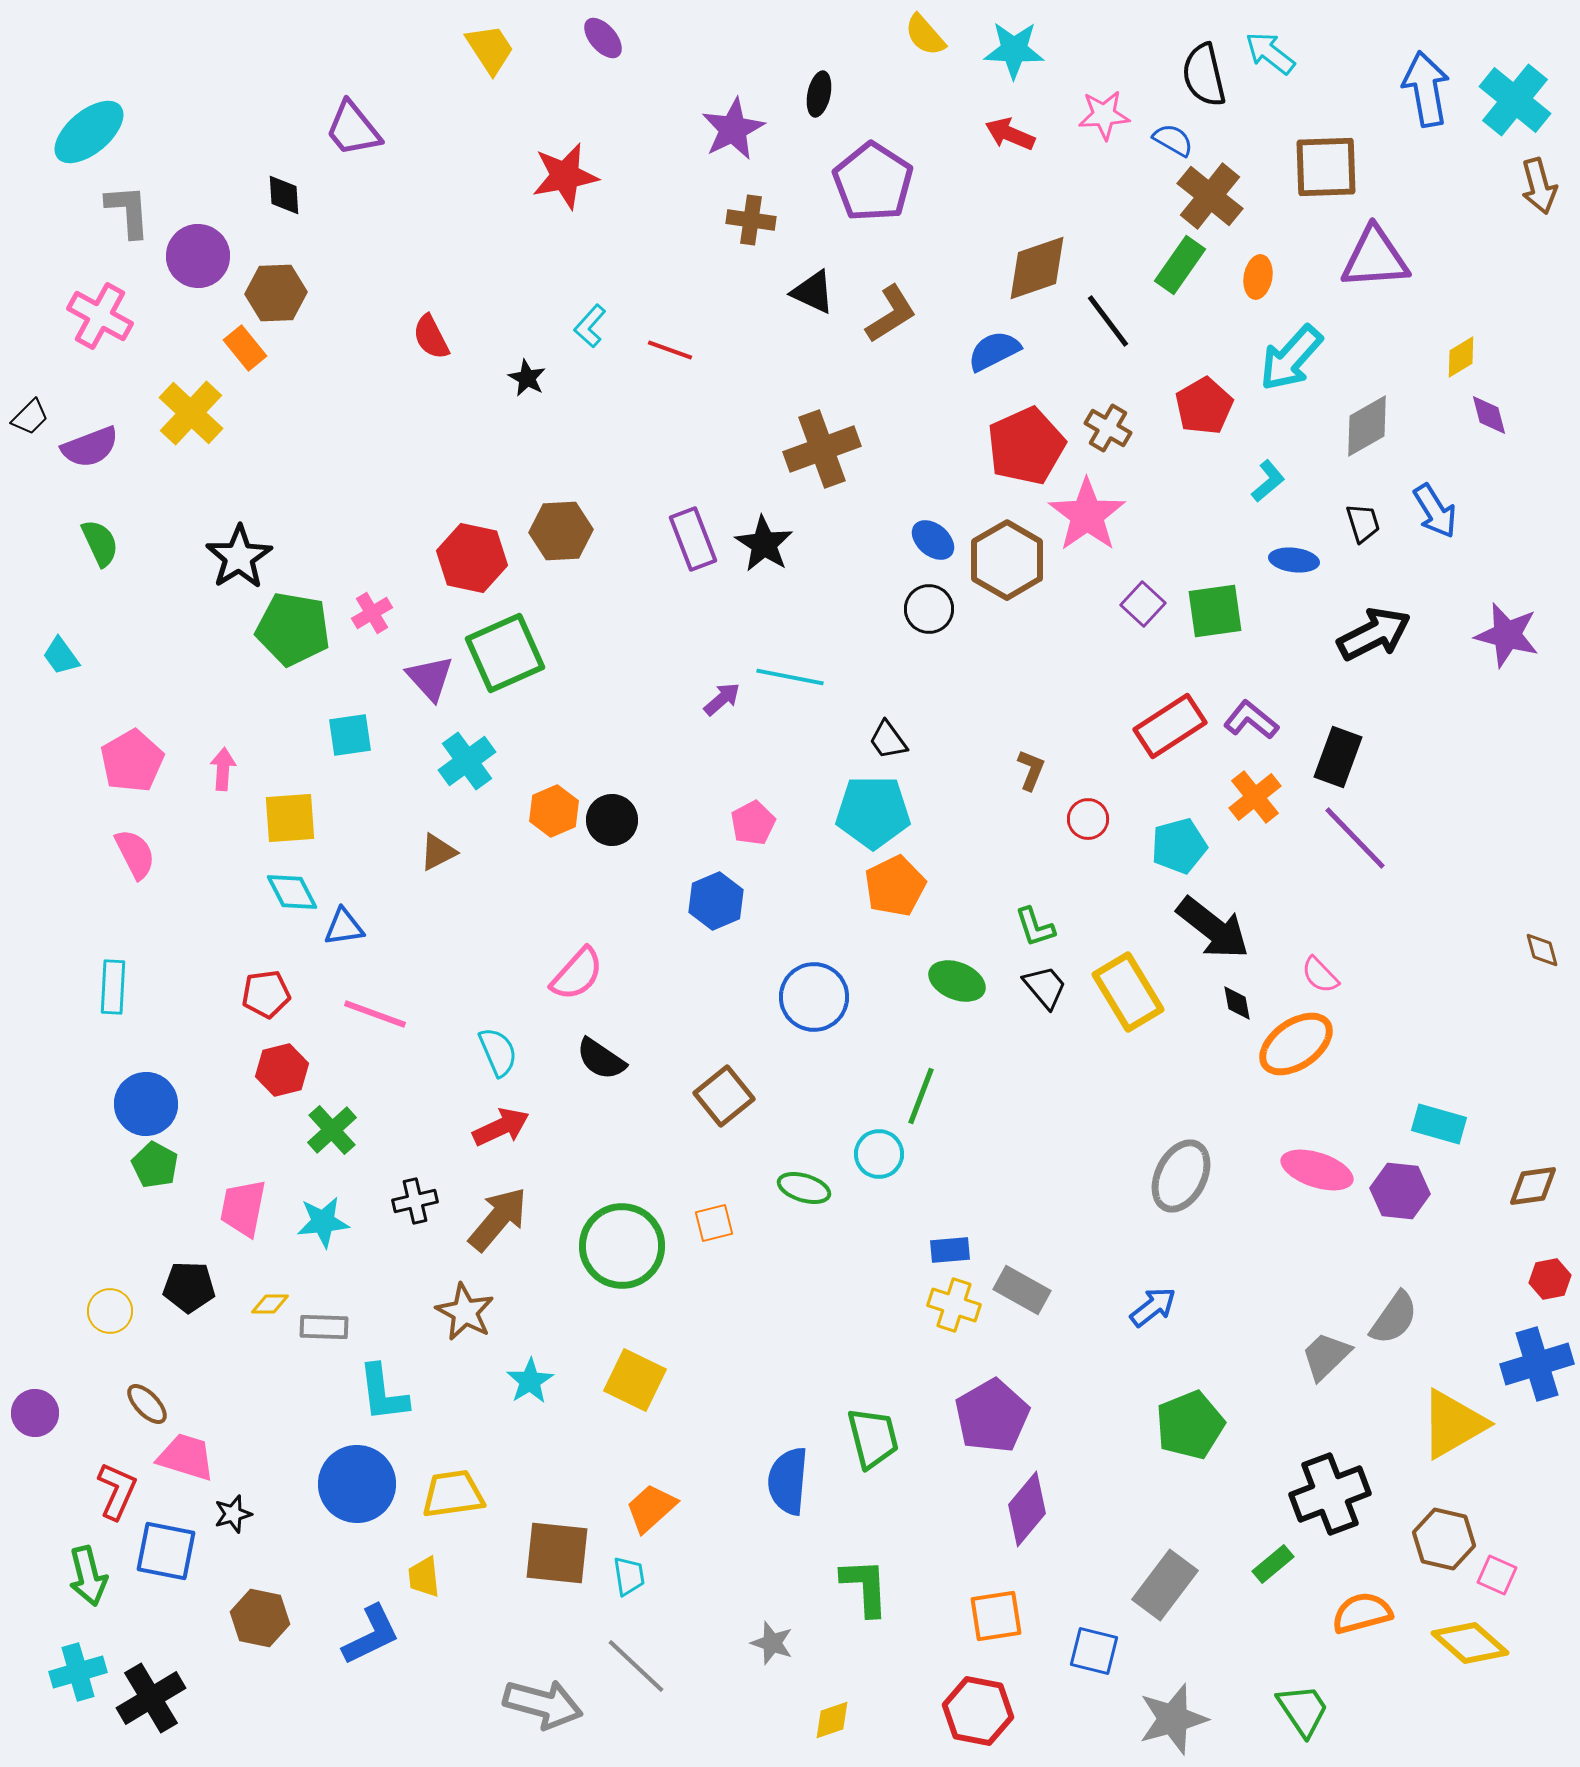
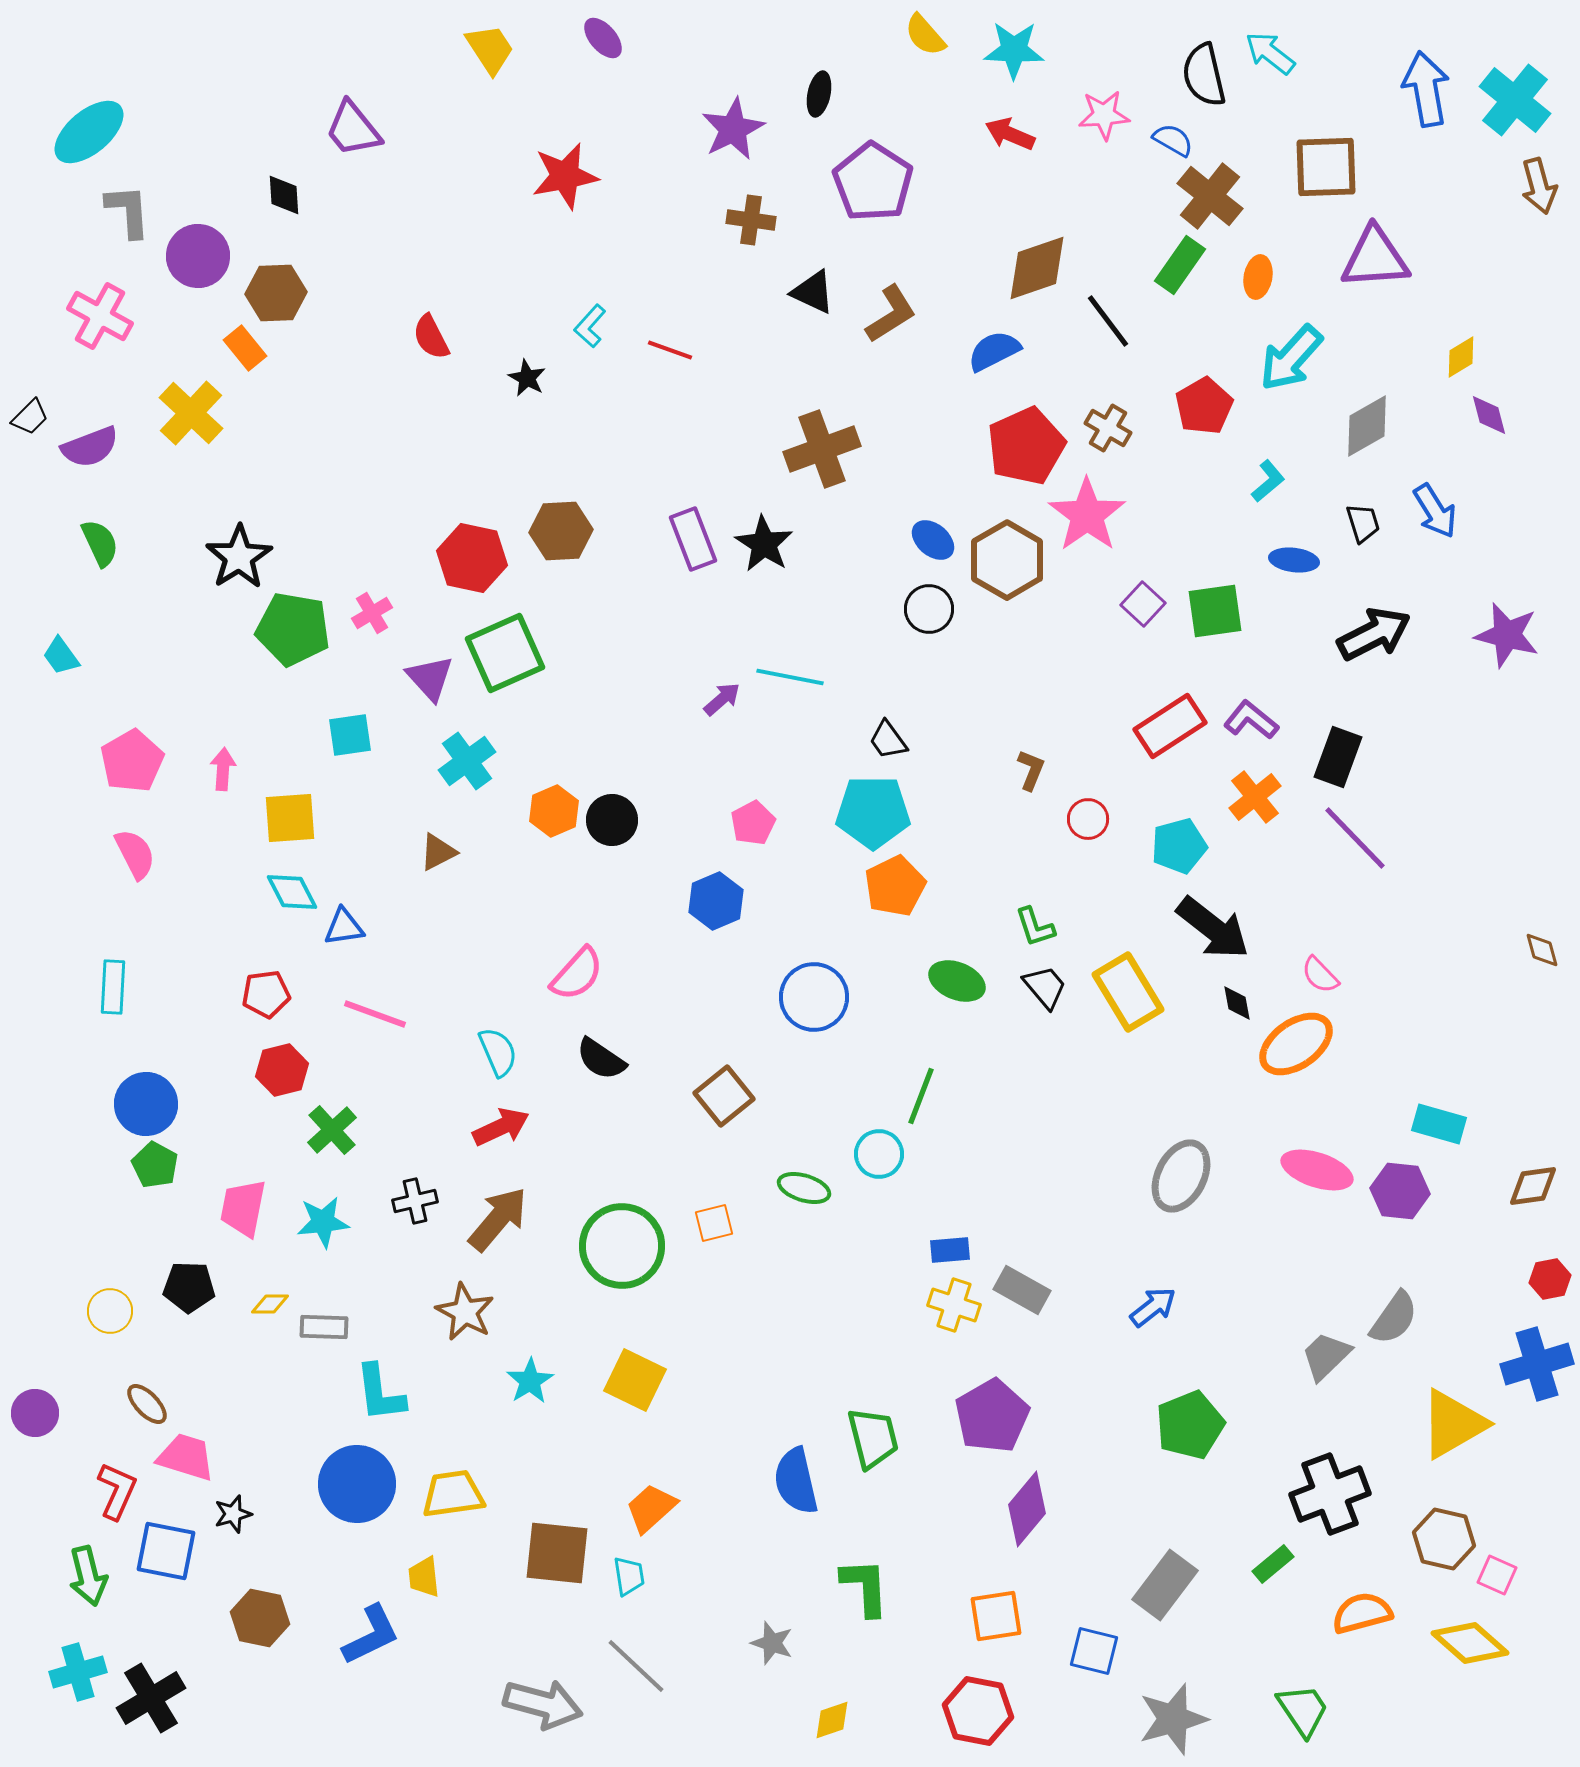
cyan L-shape at (383, 1393): moved 3 px left
blue semicircle at (788, 1481): moved 8 px right; rotated 18 degrees counterclockwise
